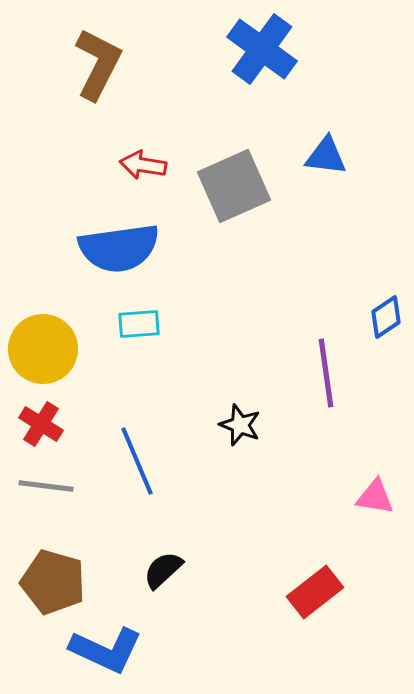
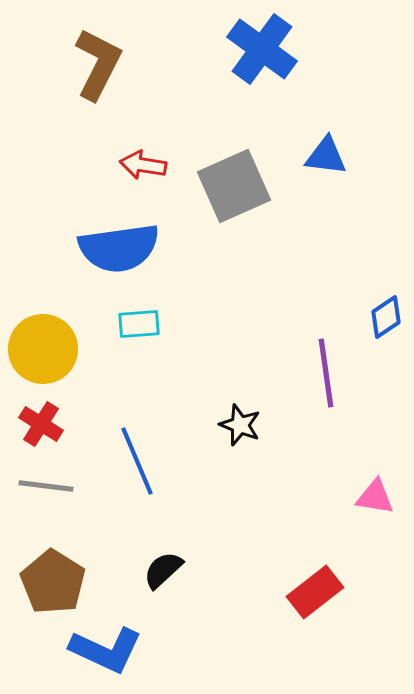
brown pentagon: rotated 16 degrees clockwise
